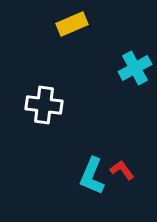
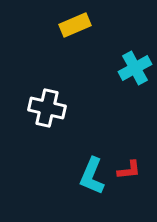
yellow rectangle: moved 3 px right, 1 px down
white cross: moved 3 px right, 3 px down; rotated 6 degrees clockwise
red L-shape: moved 7 px right; rotated 120 degrees clockwise
